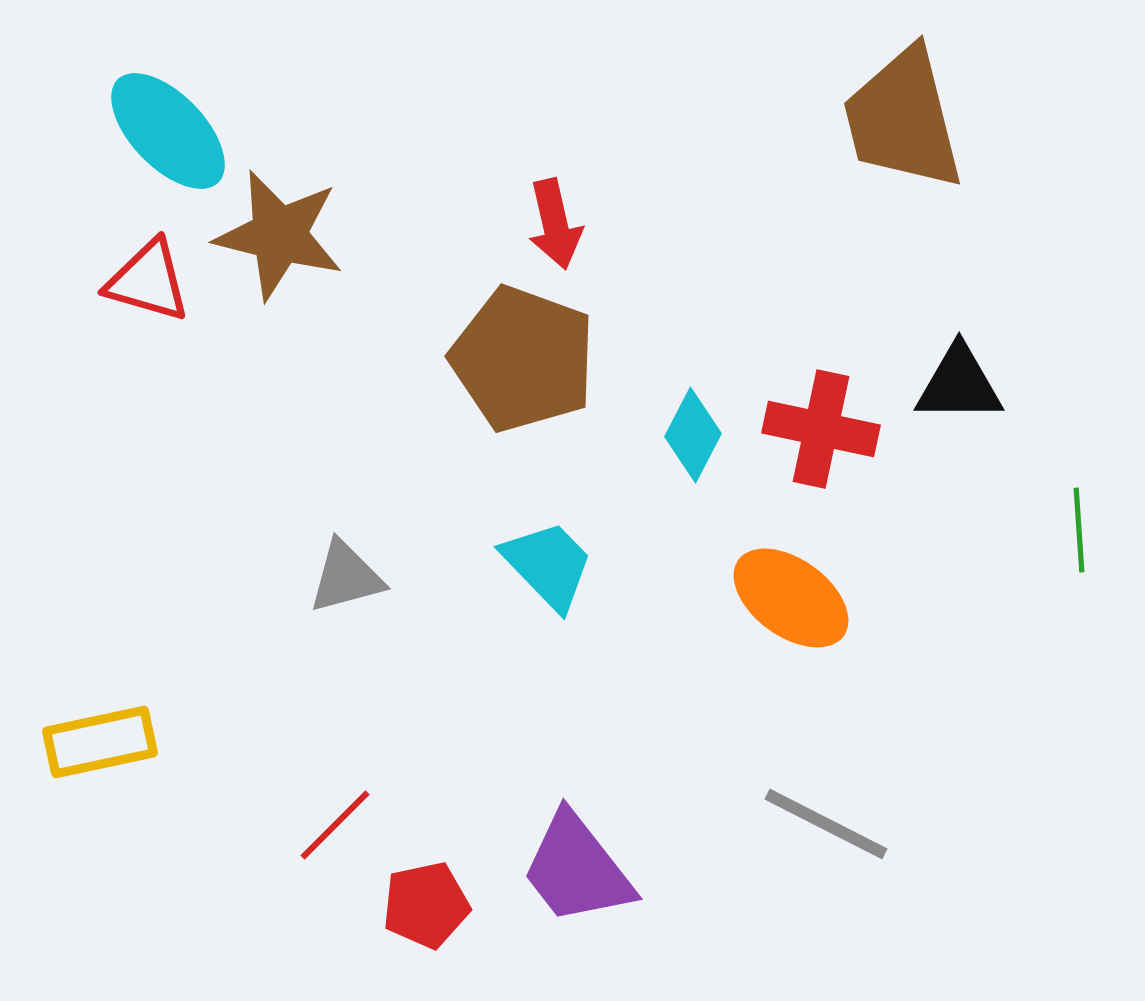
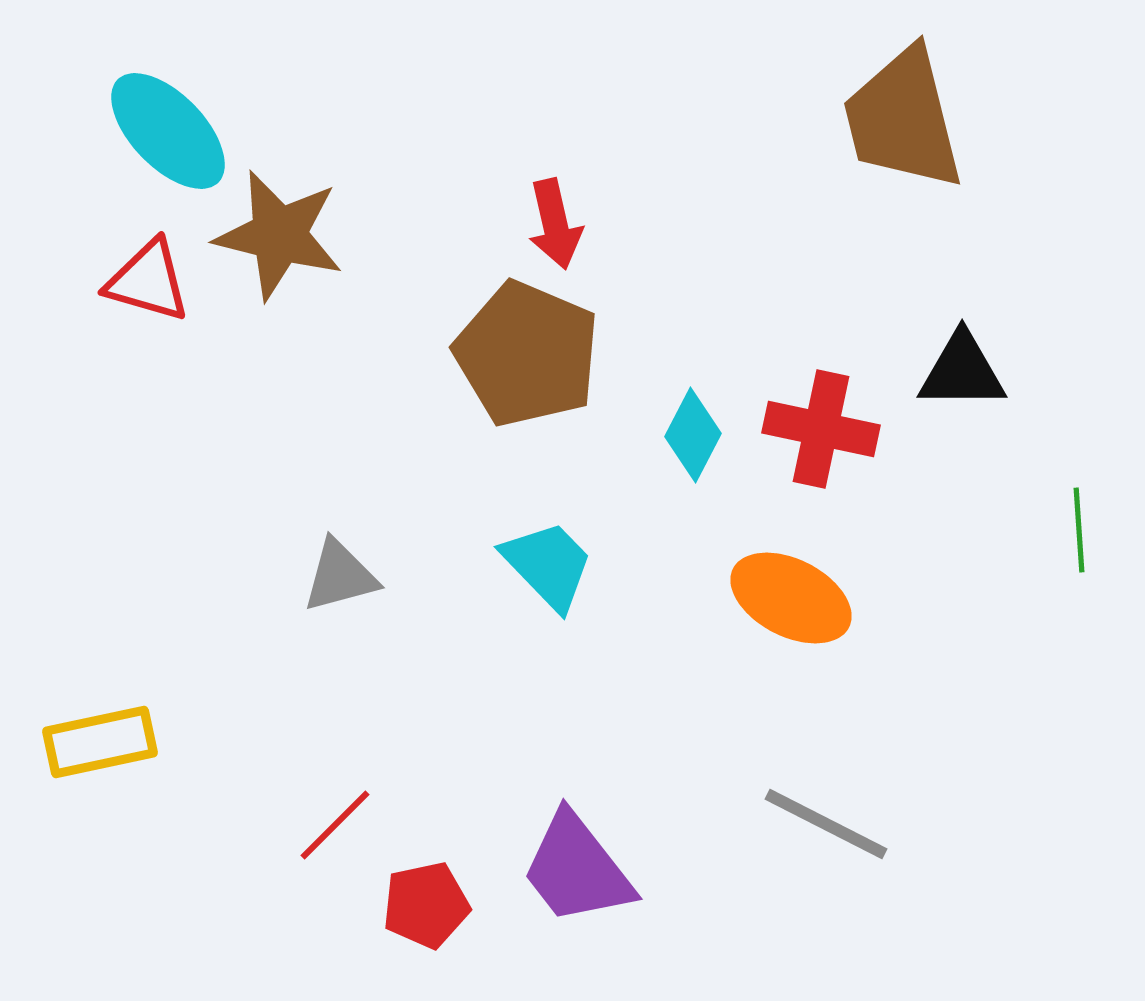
brown pentagon: moved 4 px right, 5 px up; rotated 3 degrees clockwise
black triangle: moved 3 px right, 13 px up
gray triangle: moved 6 px left, 1 px up
orange ellipse: rotated 9 degrees counterclockwise
